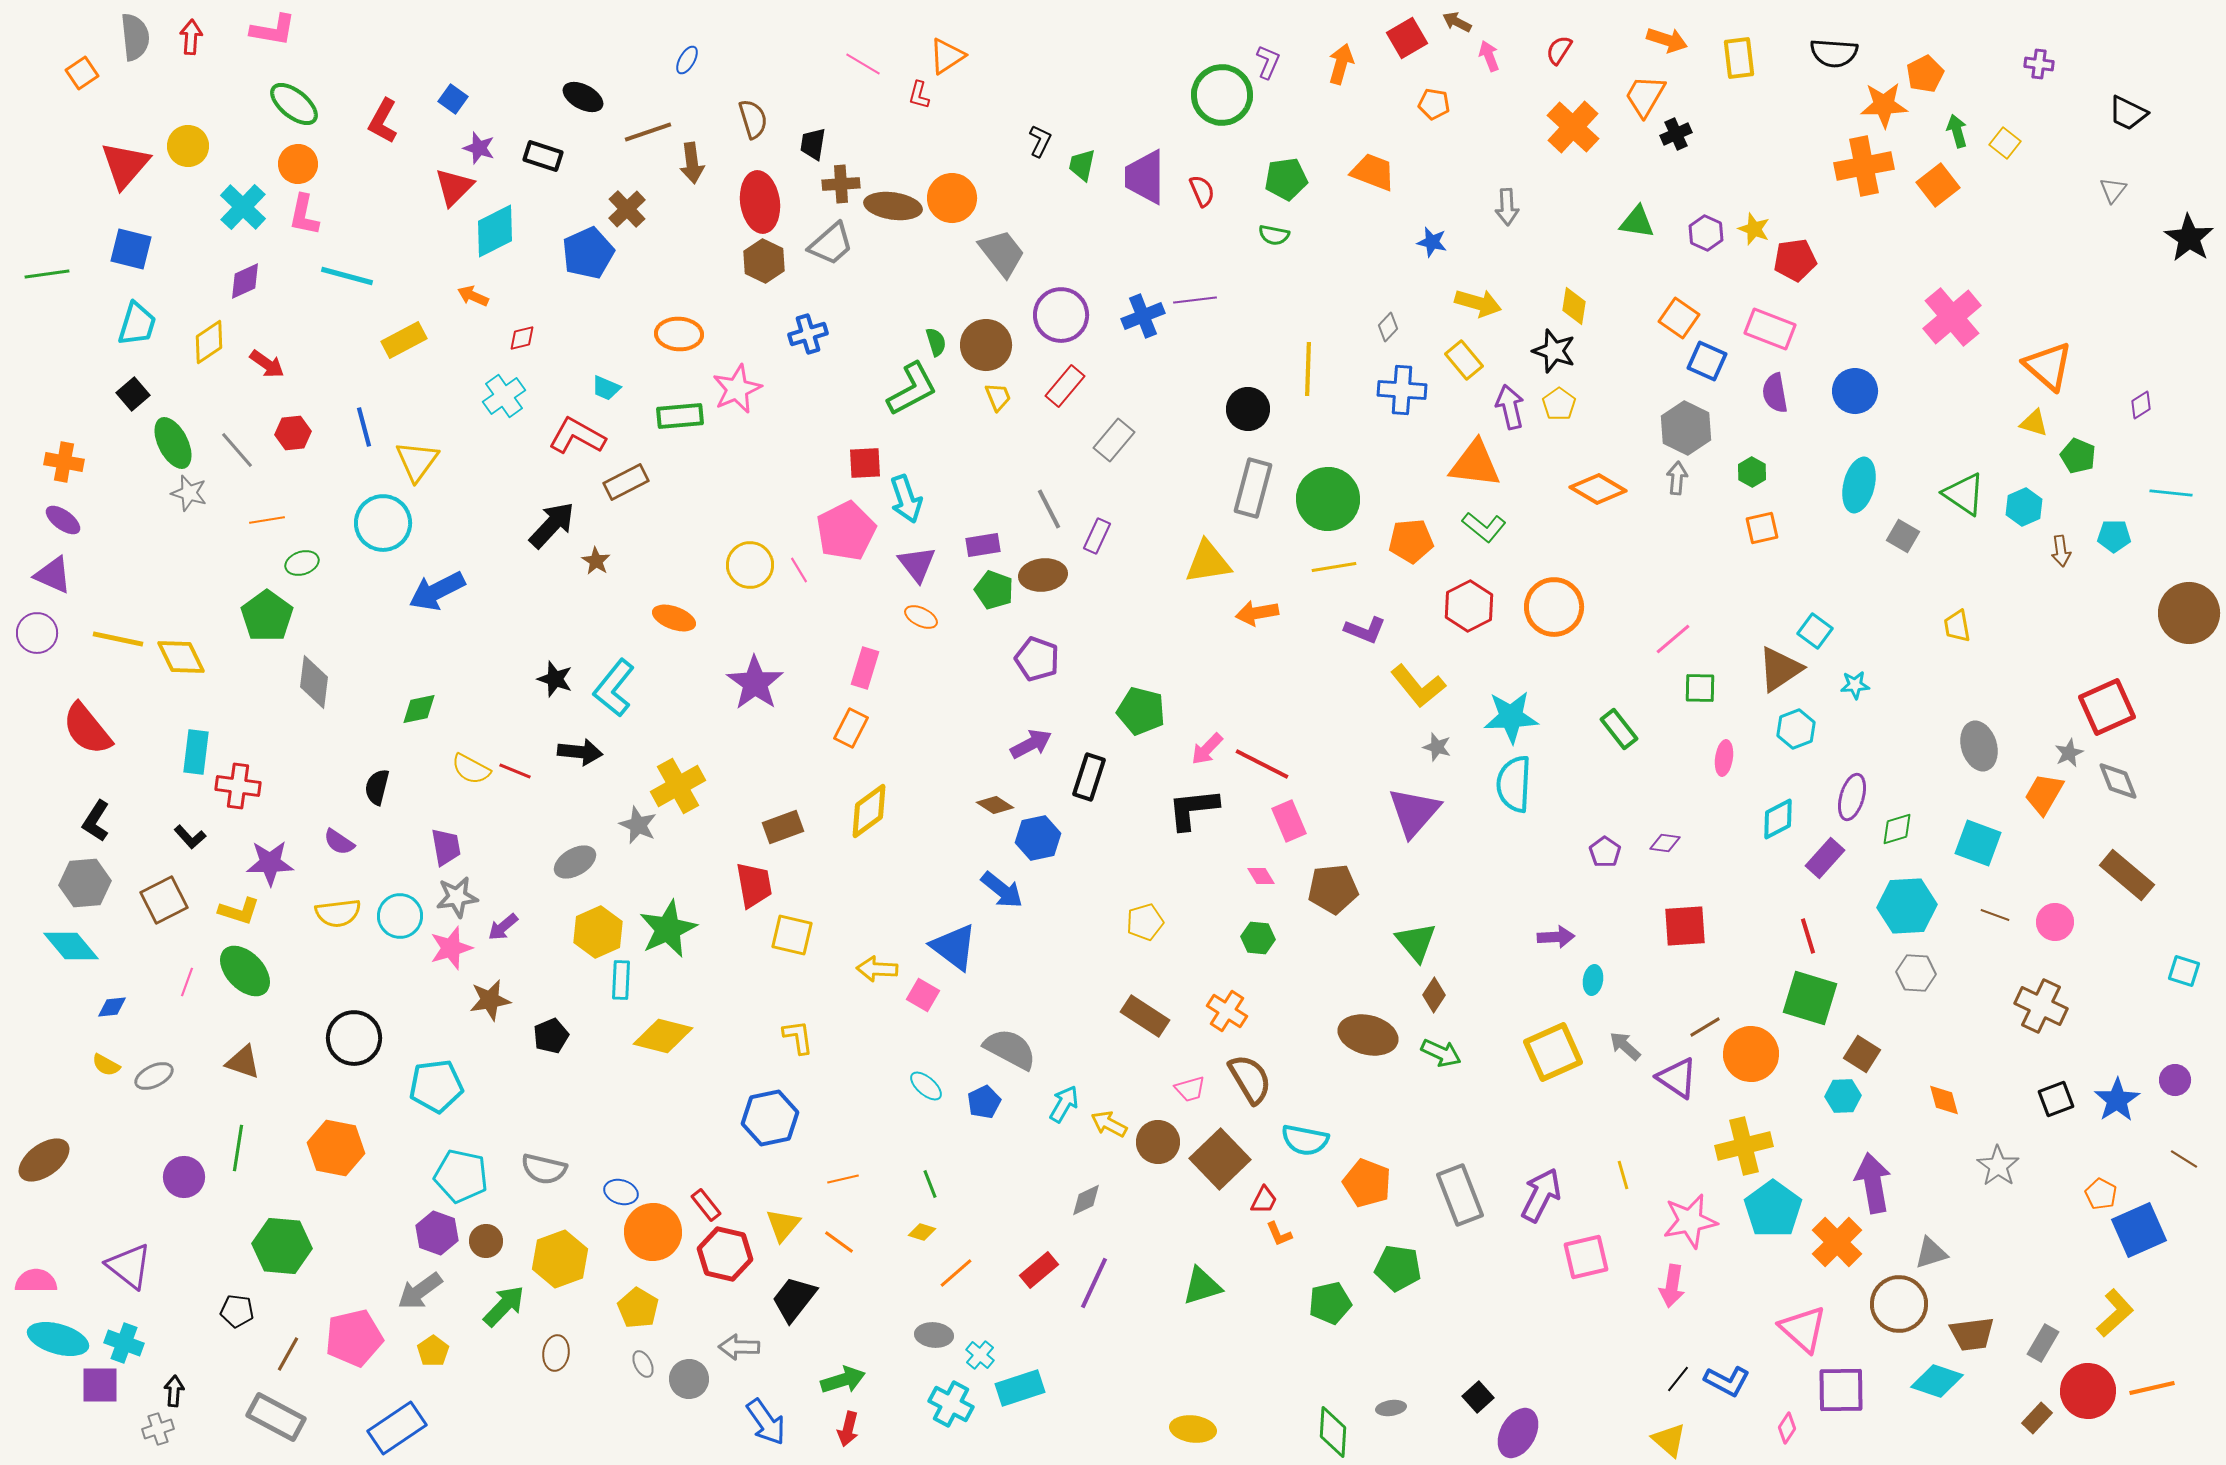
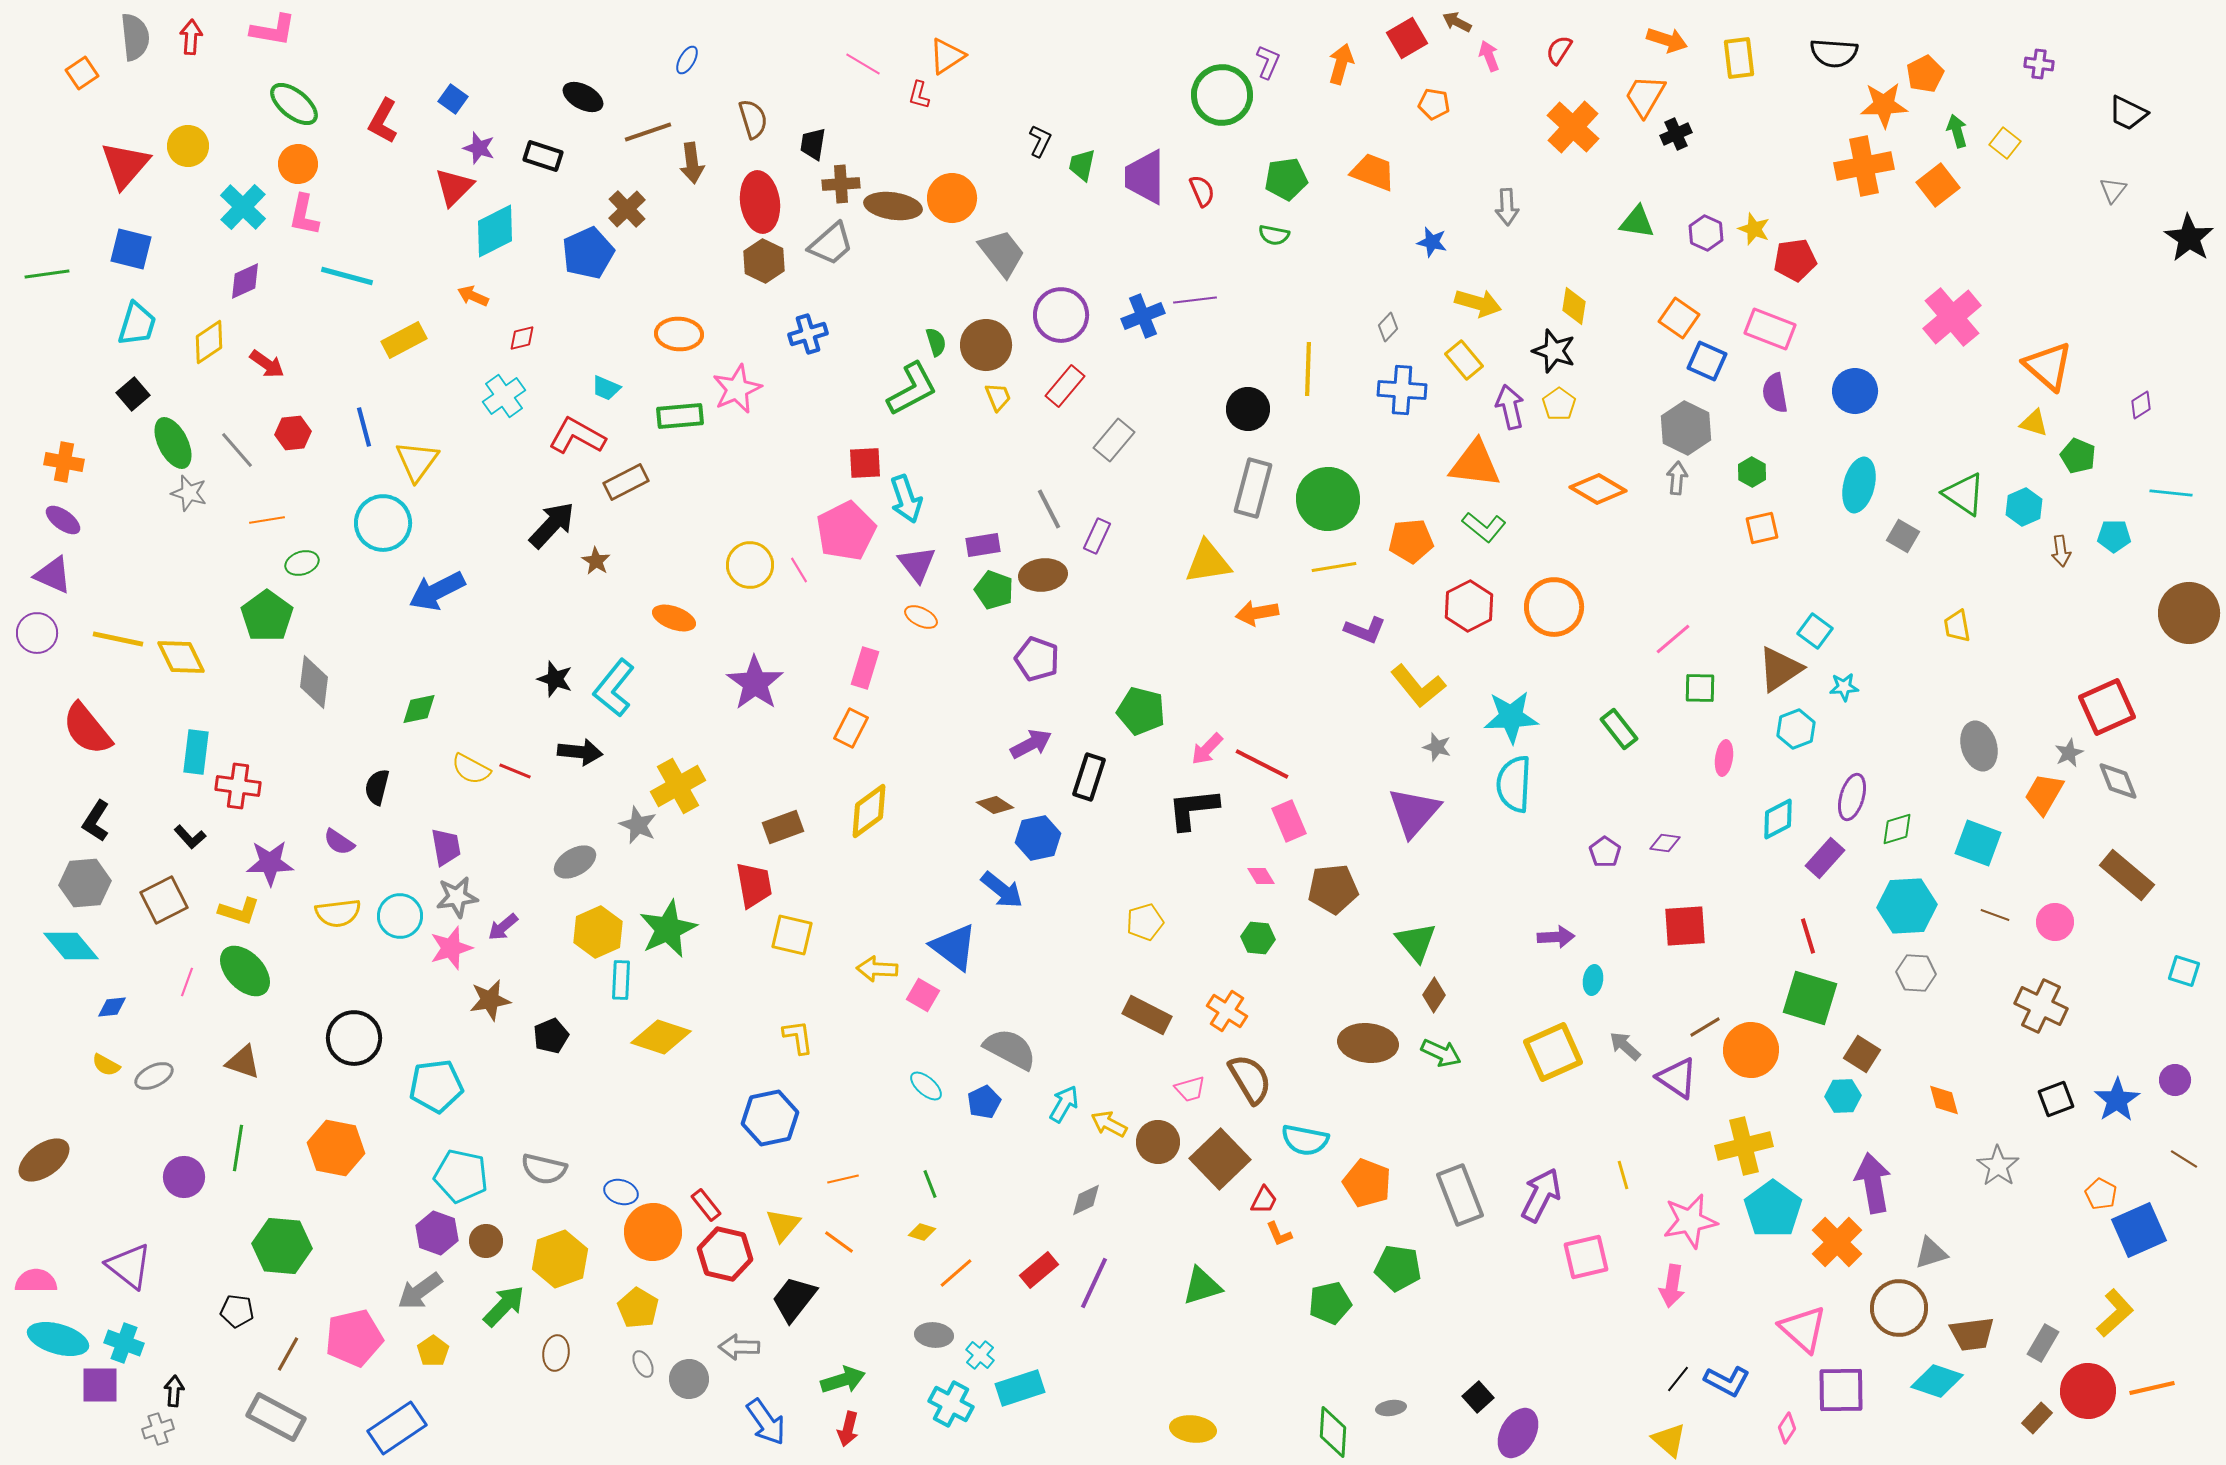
cyan star at (1855, 685): moved 11 px left, 2 px down
brown rectangle at (1145, 1016): moved 2 px right, 1 px up; rotated 6 degrees counterclockwise
brown ellipse at (1368, 1035): moved 8 px down; rotated 8 degrees counterclockwise
yellow diamond at (663, 1036): moved 2 px left, 1 px down; rotated 4 degrees clockwise
orange circle at (1751, 1054): moved 4 px up
brown circle at (1899, 1304): moved 4 px down
